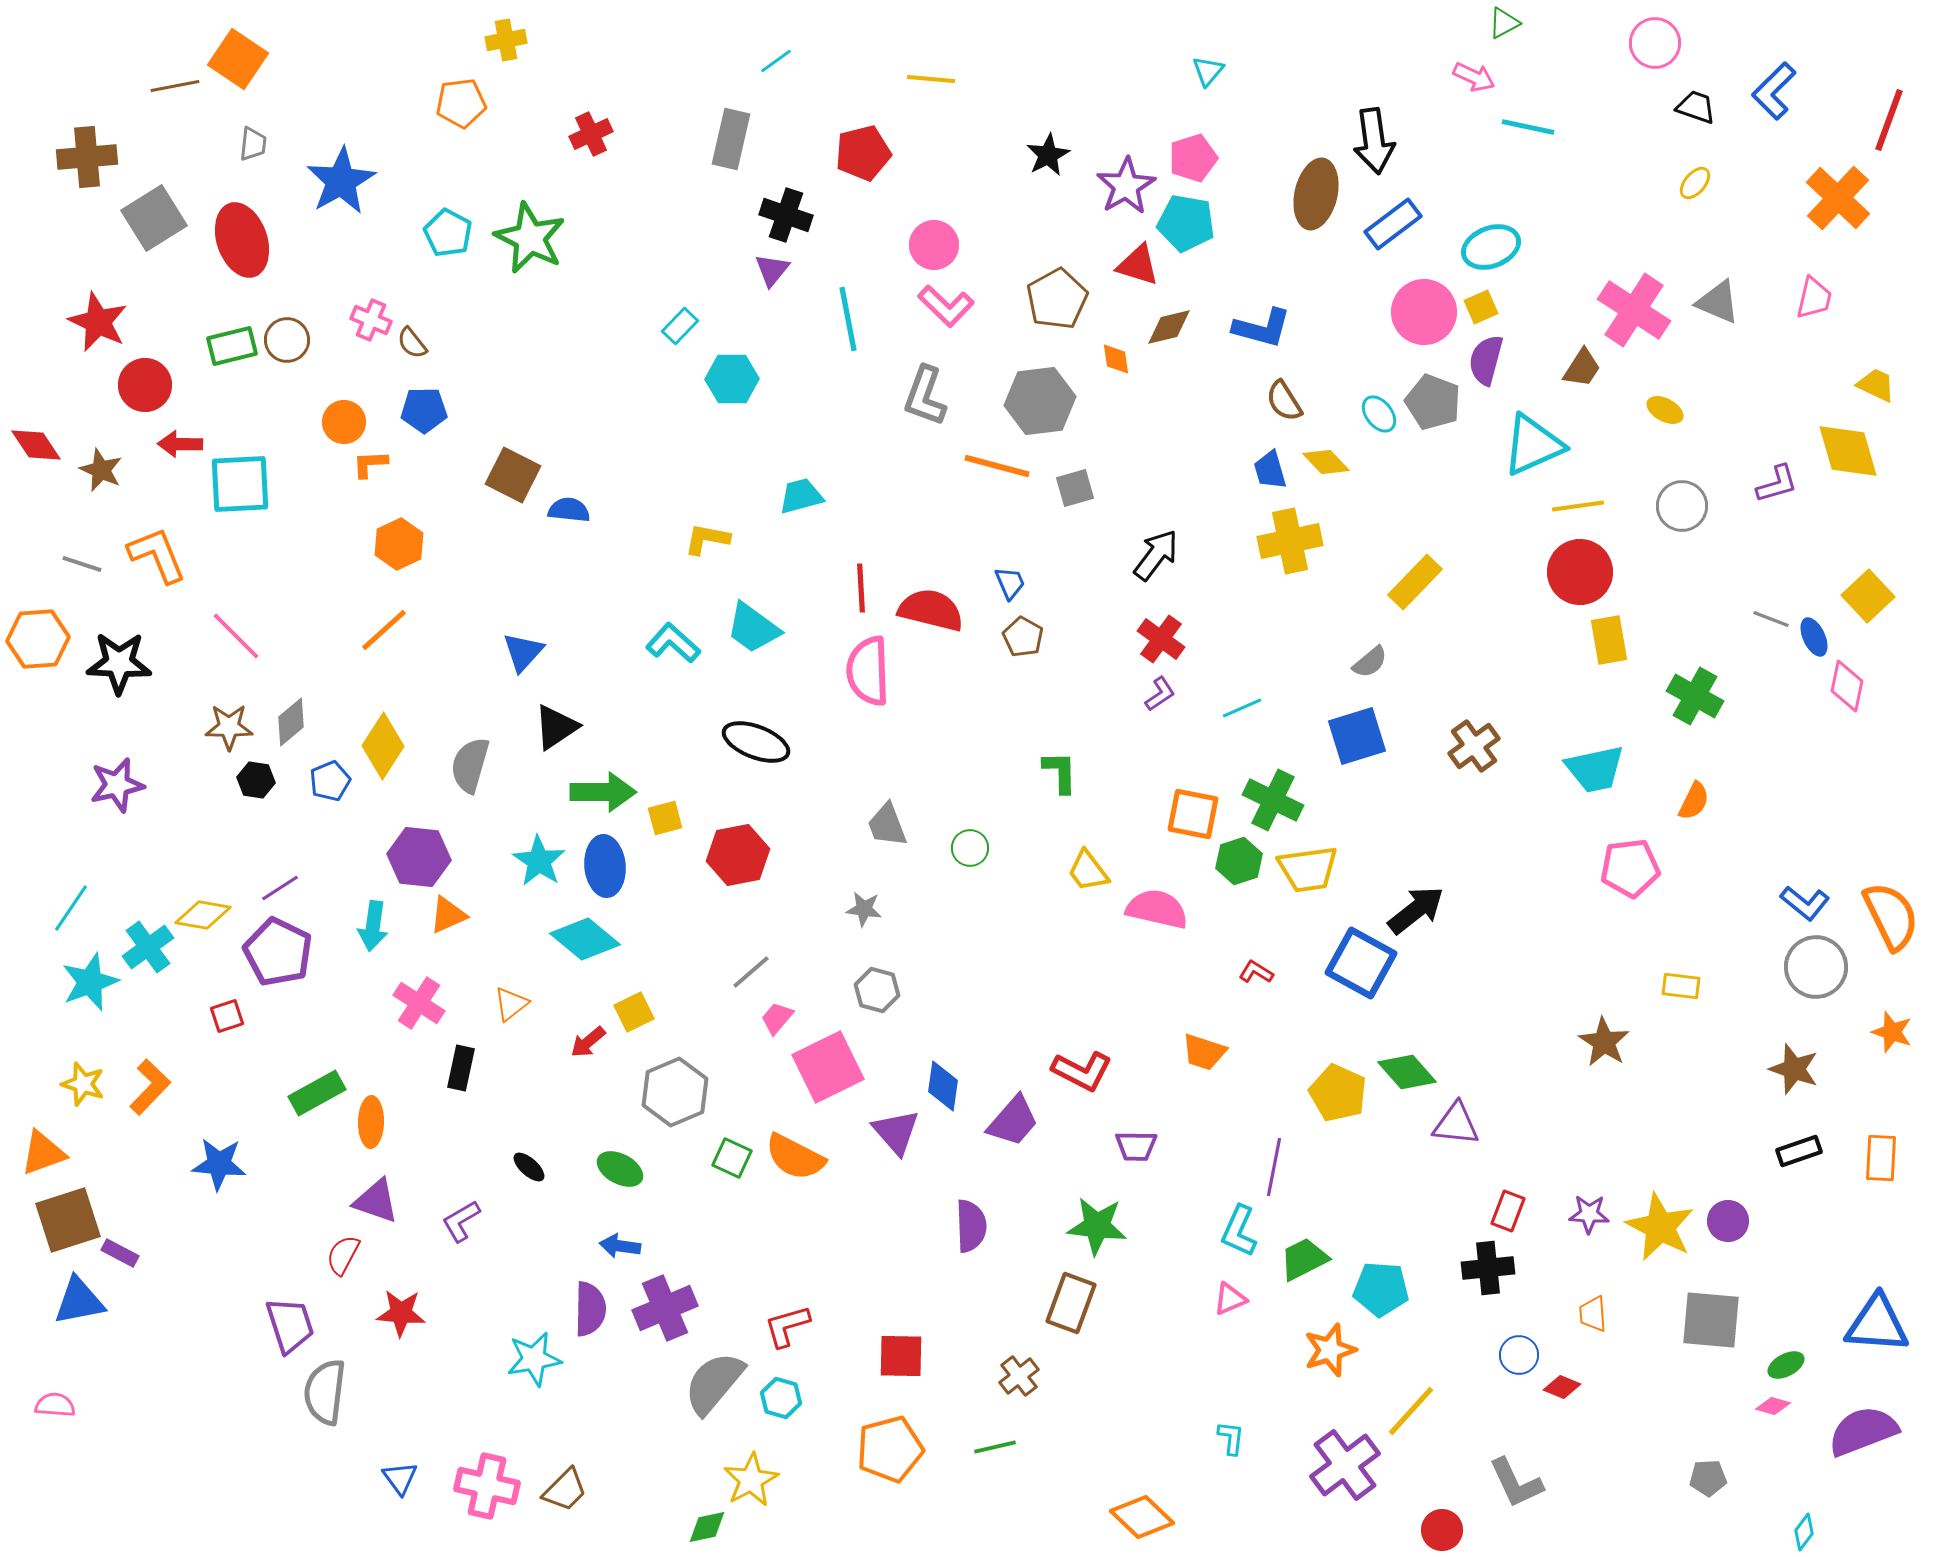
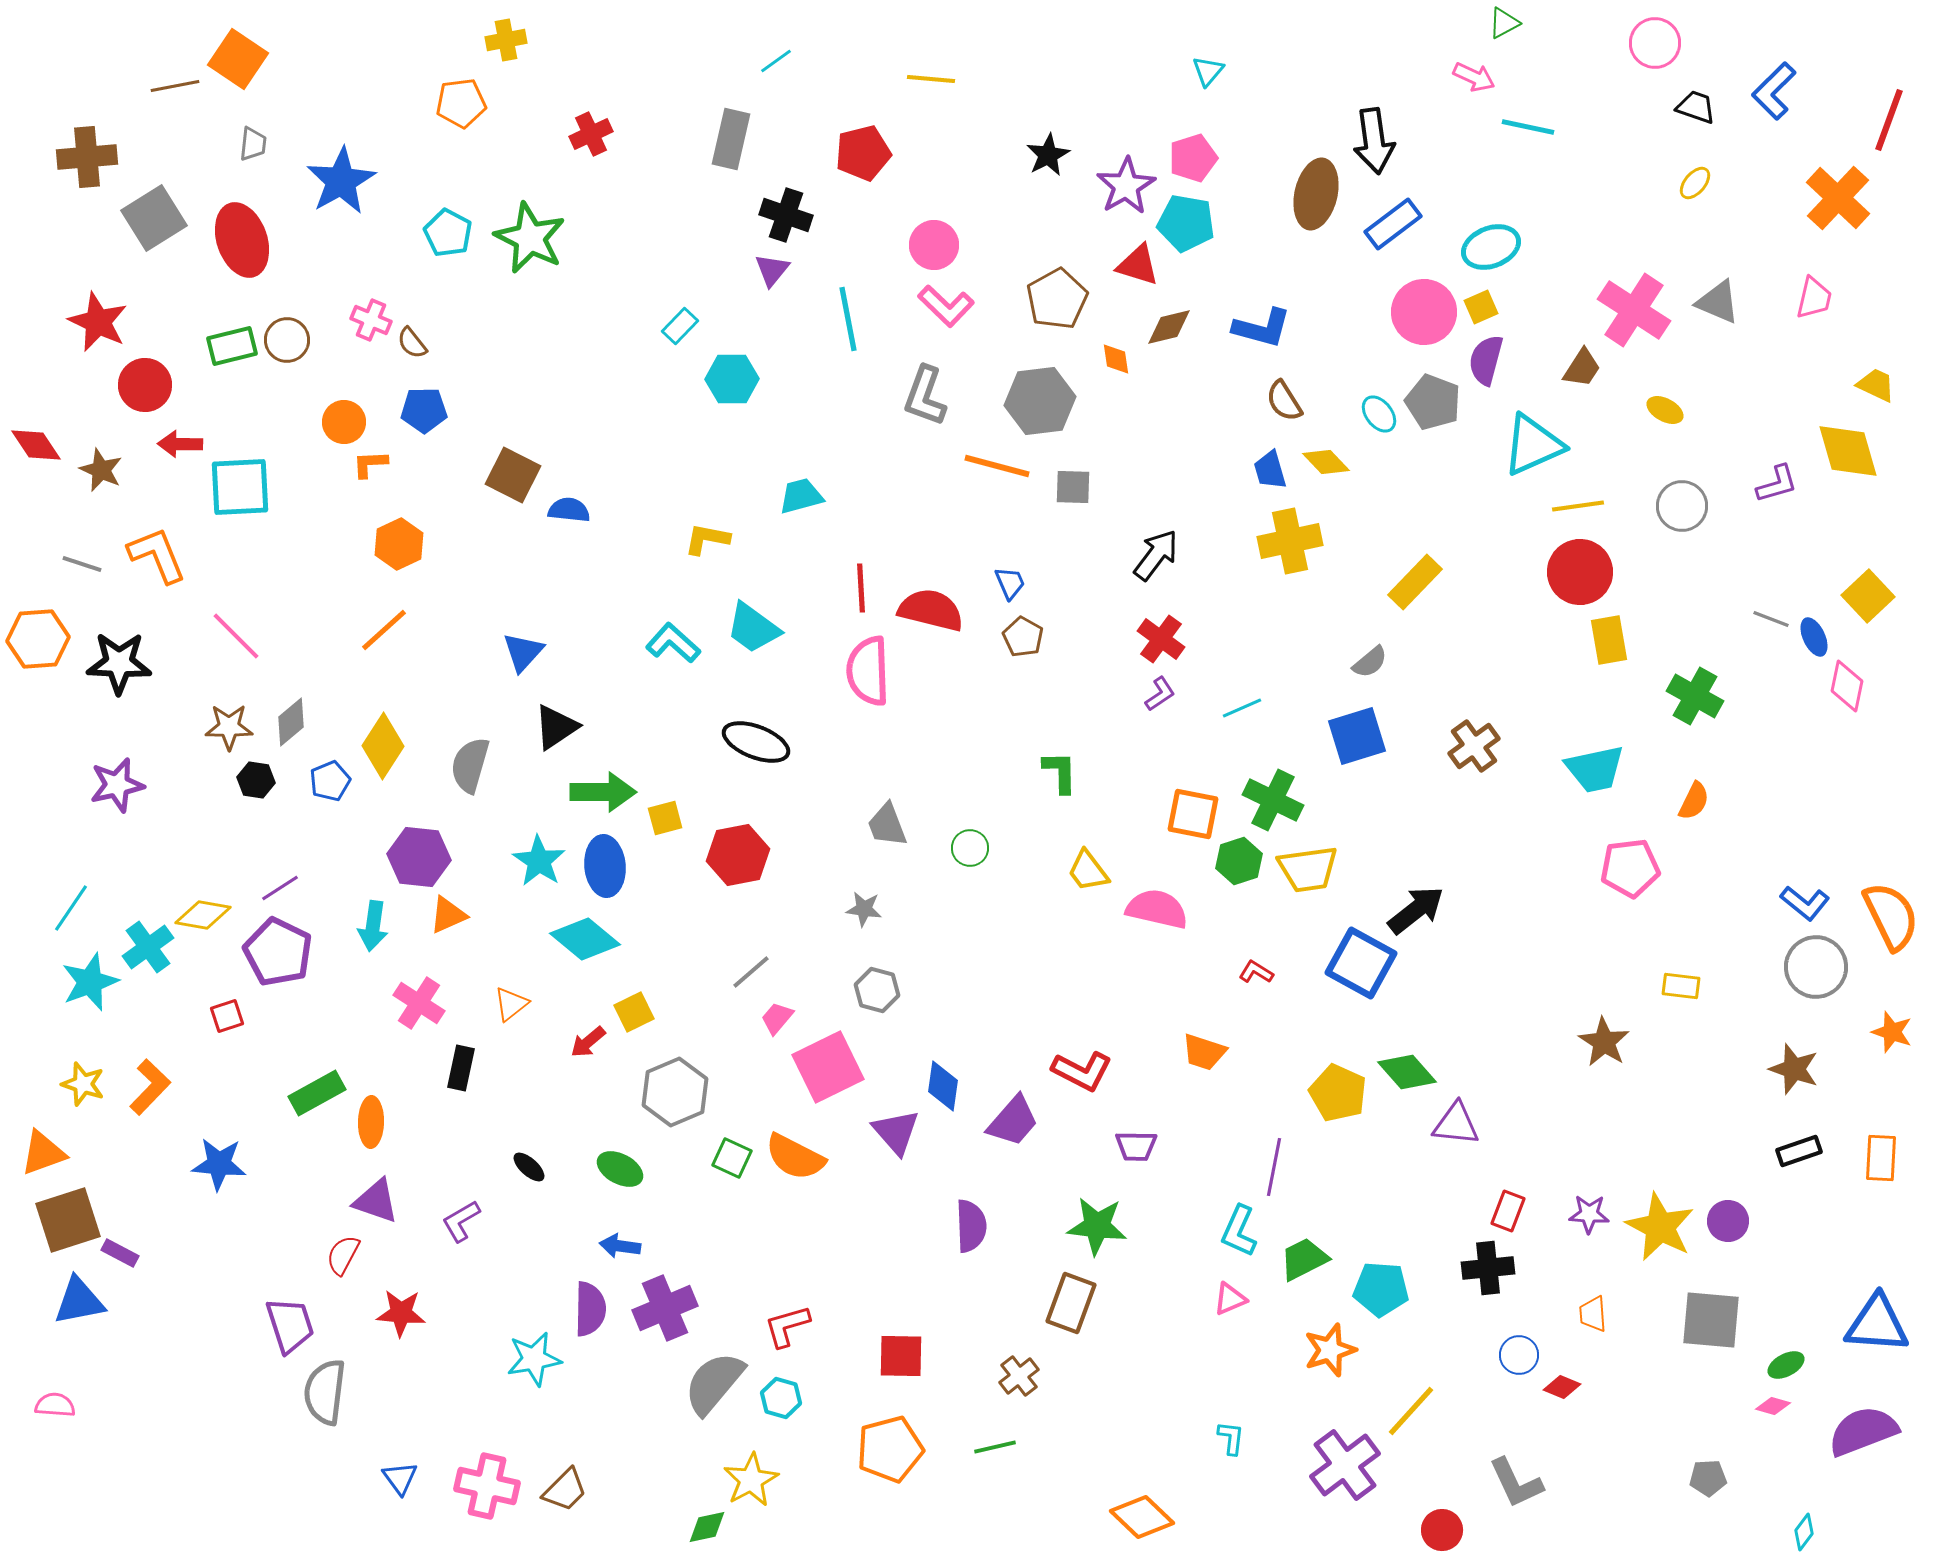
cyan square at (240, 484): moved 3 px down
gray square at (1075, 488): moved 2 px left, 1 px up; rotated 18 degrees clockwise
